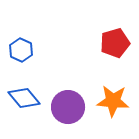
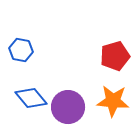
red pentagon: moved 13 px down
blue hexagon: rotated 15 degrees counterclockwise
blue diamond: moved 7 px right
